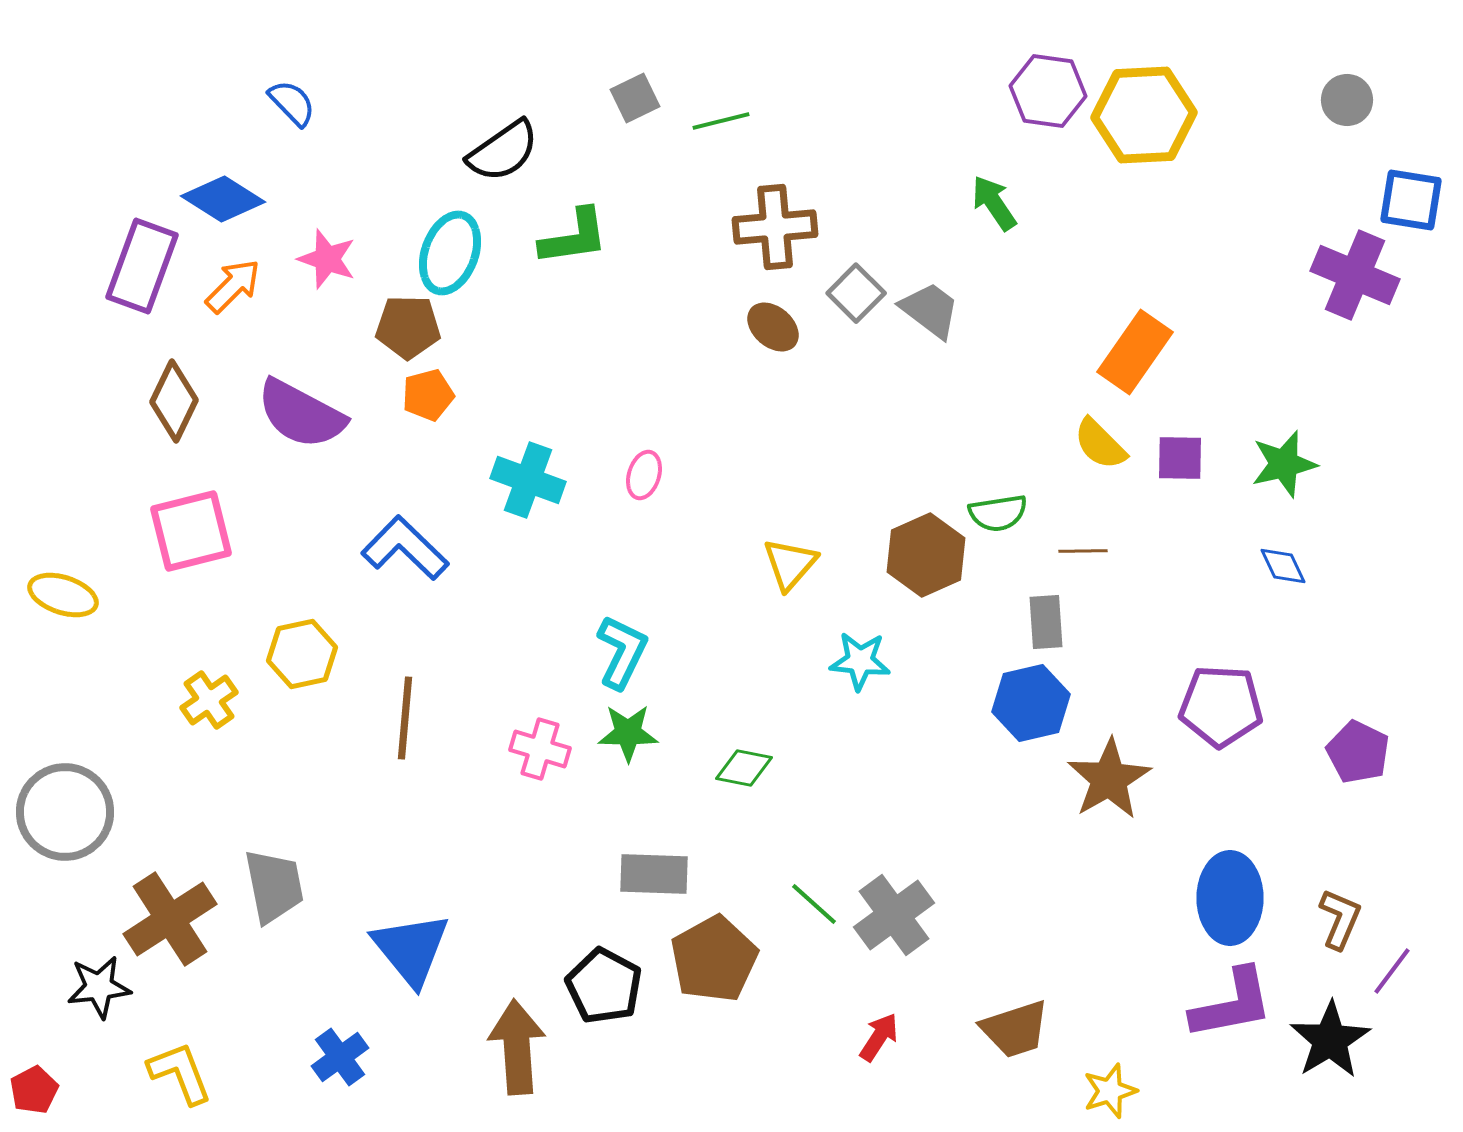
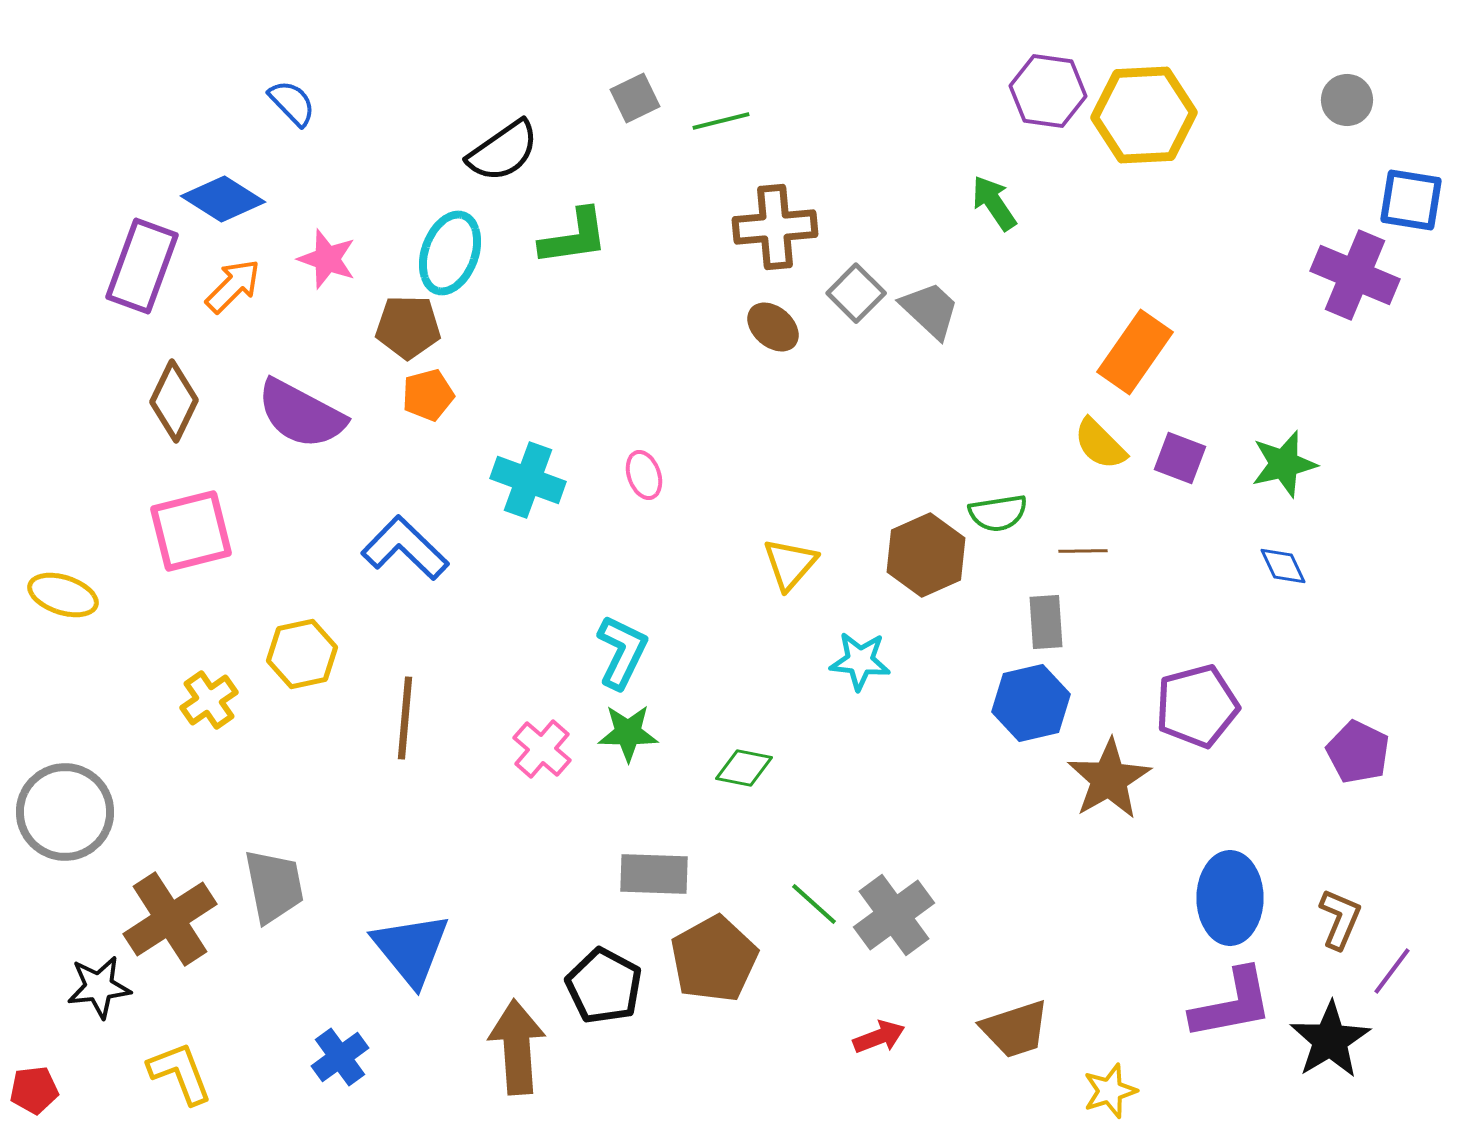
gray trapezoid at (930, 310): rotated 6 degrees clockwise
purple square at (1180, 458): rotated 20 degrees clockwise
pink ellipse at (644, 475): rotated 36 degrees counterclockwise
purple pentagon at (1221, 706): moved 24 px left; rotated 18 degrees counterclockwise
pink cross at (540, 749): moved 2 px right; rotated 24 degrees clockwise
red arrow at (879, 1037): rotated 36 degrees clockwise
red pentagon at (34, 1090): rotated 21 degrees clockwise
